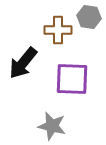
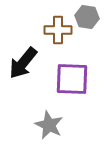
gray hexagon: moved 2 px left
gray star: moved 3 px left, 1 px up; rotated 12 degrees clockwise
